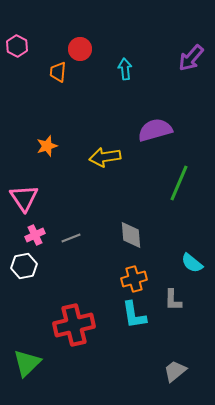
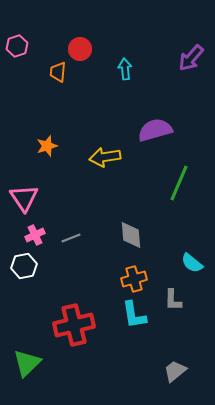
pink hexagon: rotated 15 degrees clockwise
